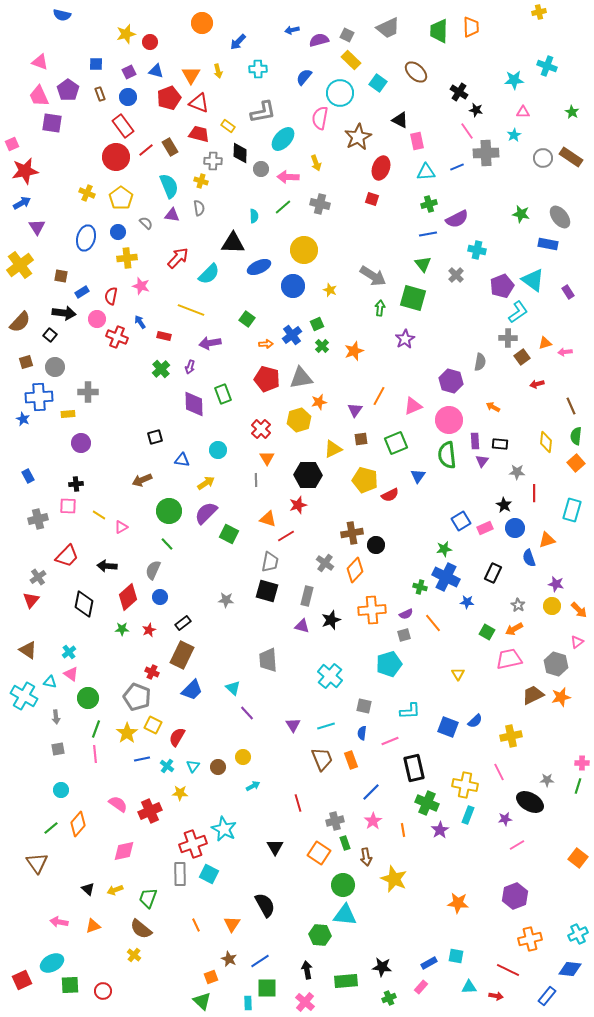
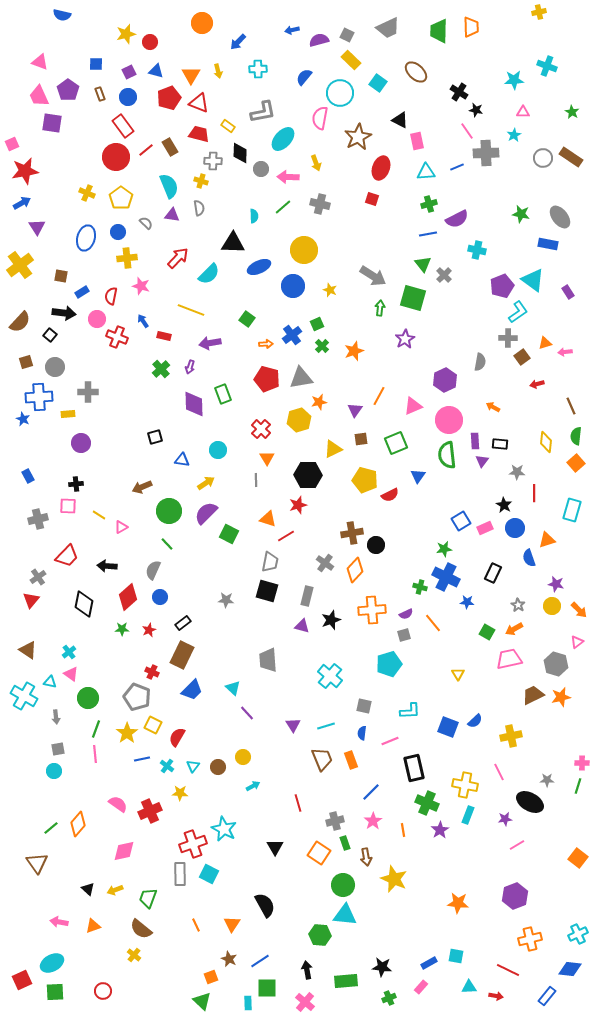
gray cross at (456, 275): moved 12 px left
blue arrow at (140, 322): moved 3 px right, 1 px up
purple hexagon at (451, 381): moved 6 px left, 1 px up; rotated 20 degrees clockwise
brown arrow at (142, 480): moved 7 px down
cyan circle at (61, 790): moved 7 px left, 19 px up
green square at (70, 985): moved 15 px left, 7 px down
